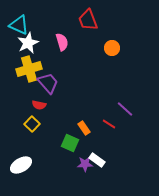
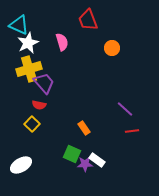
purple trapezoid: moved 4 px left
red line: moved 23 px right, 7 px down; rotated 40 degrees counterclockwise
green square: moved 2 px right, 11 px down
